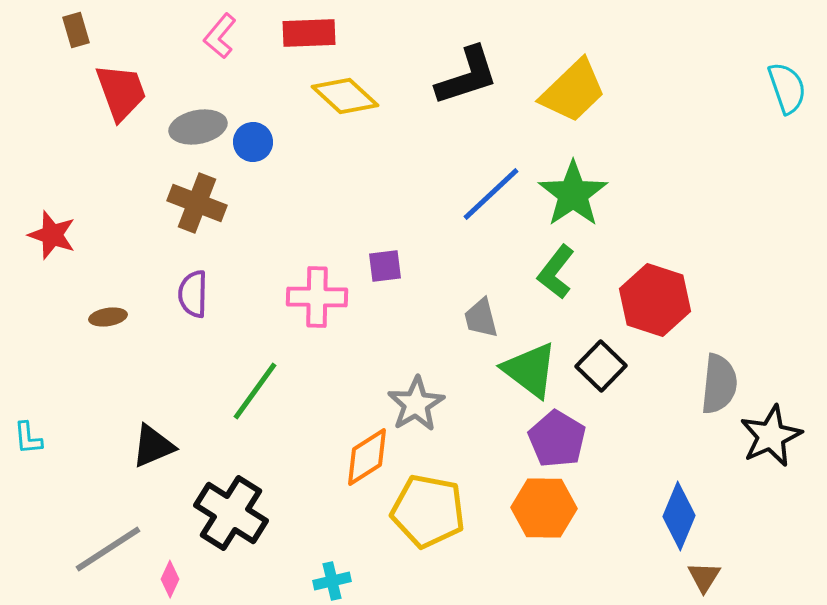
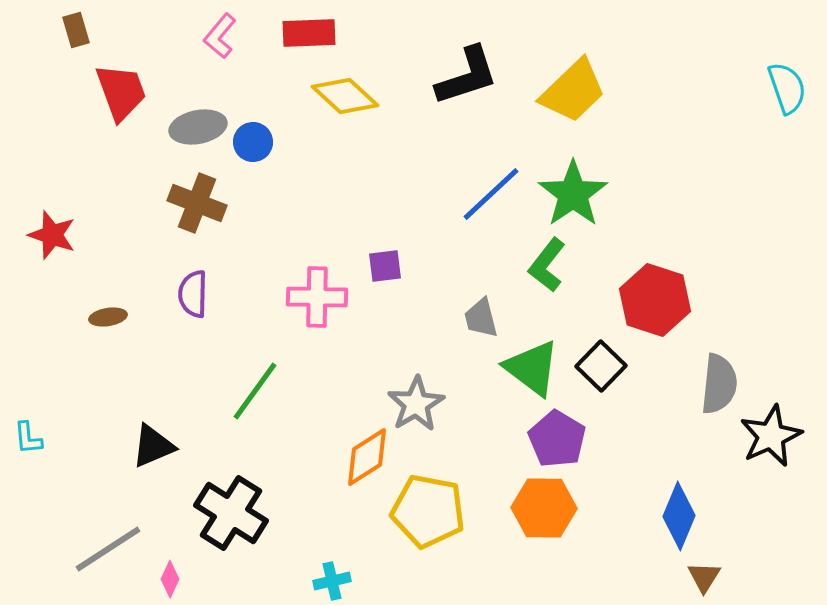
green L-shape: moved 9 px left, 7 px up
green triangle: moved 2 px right, 2 px up
